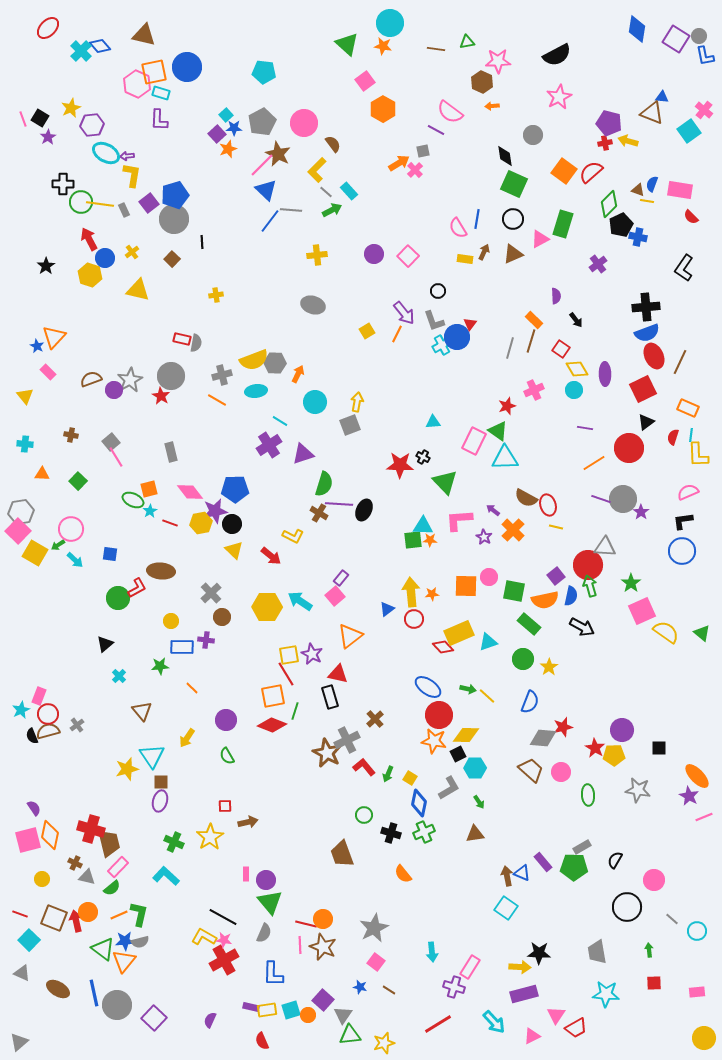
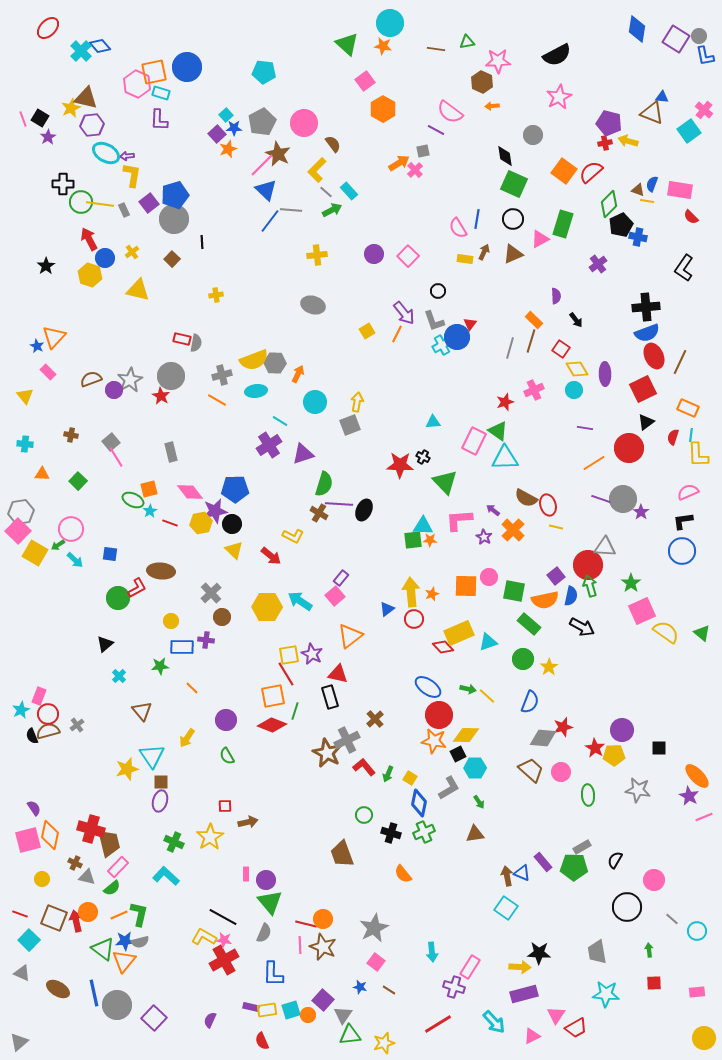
brown triangle at (144, 35): moved 58 px left, 63 px down
red star at (507, 406): moved 2 px left, 4 px up
orange star at (432, 594): rotated 16 degrees counterclockwise
